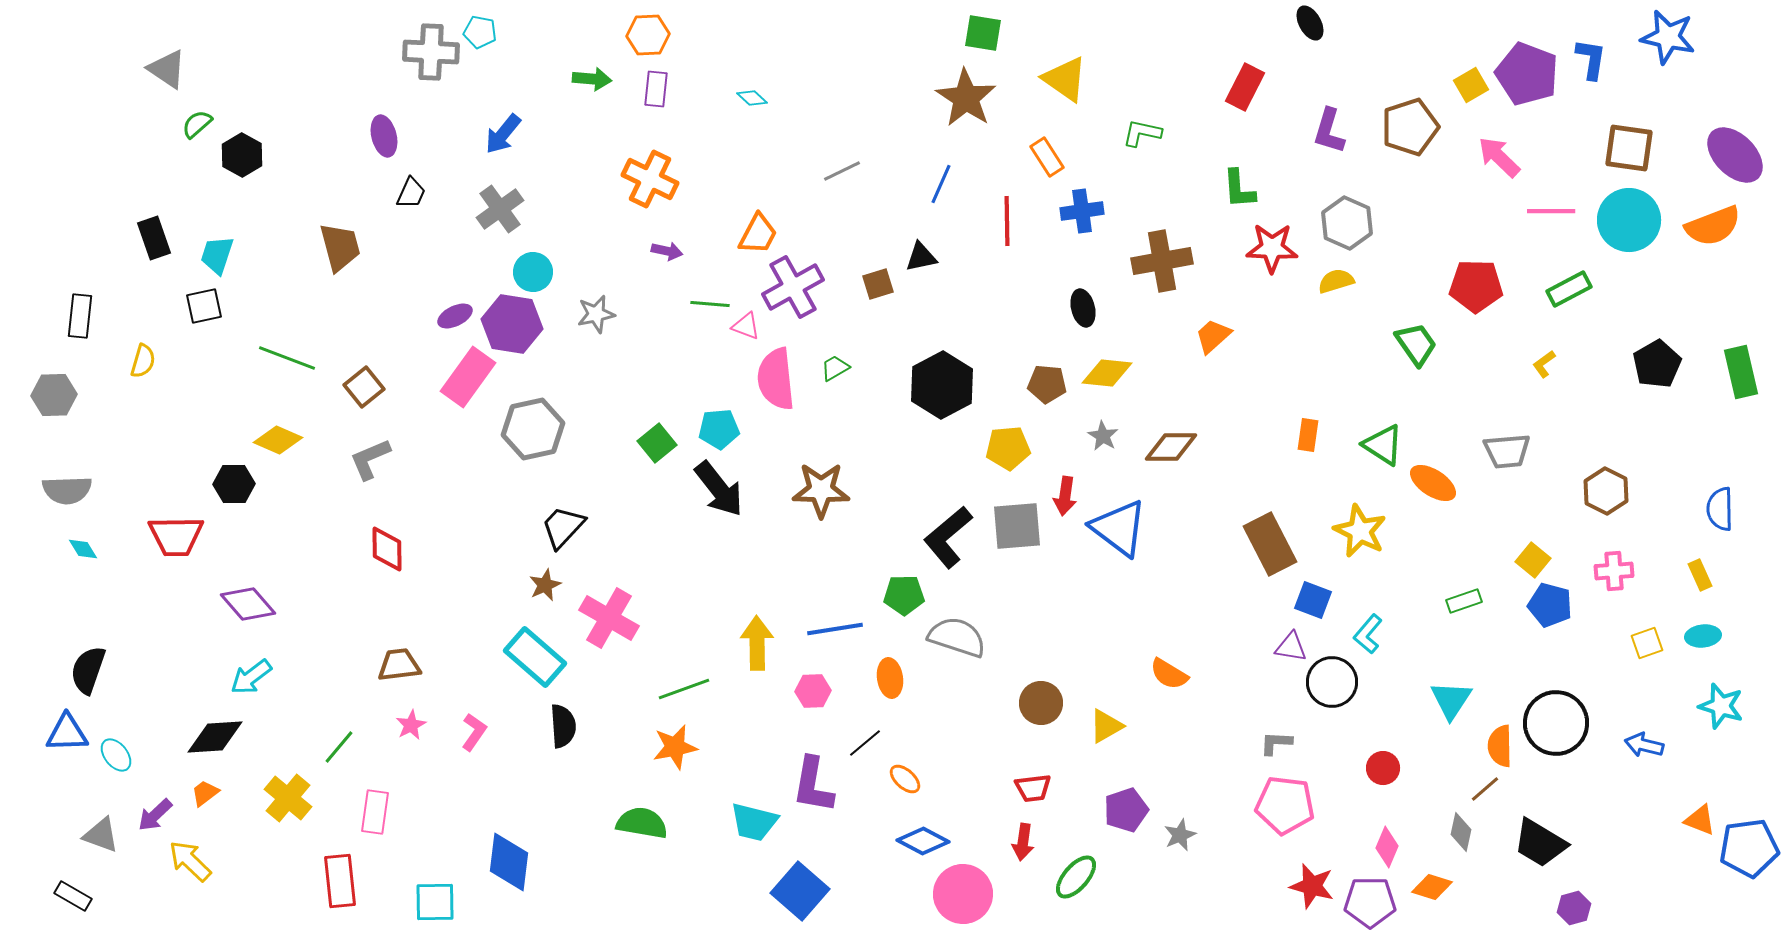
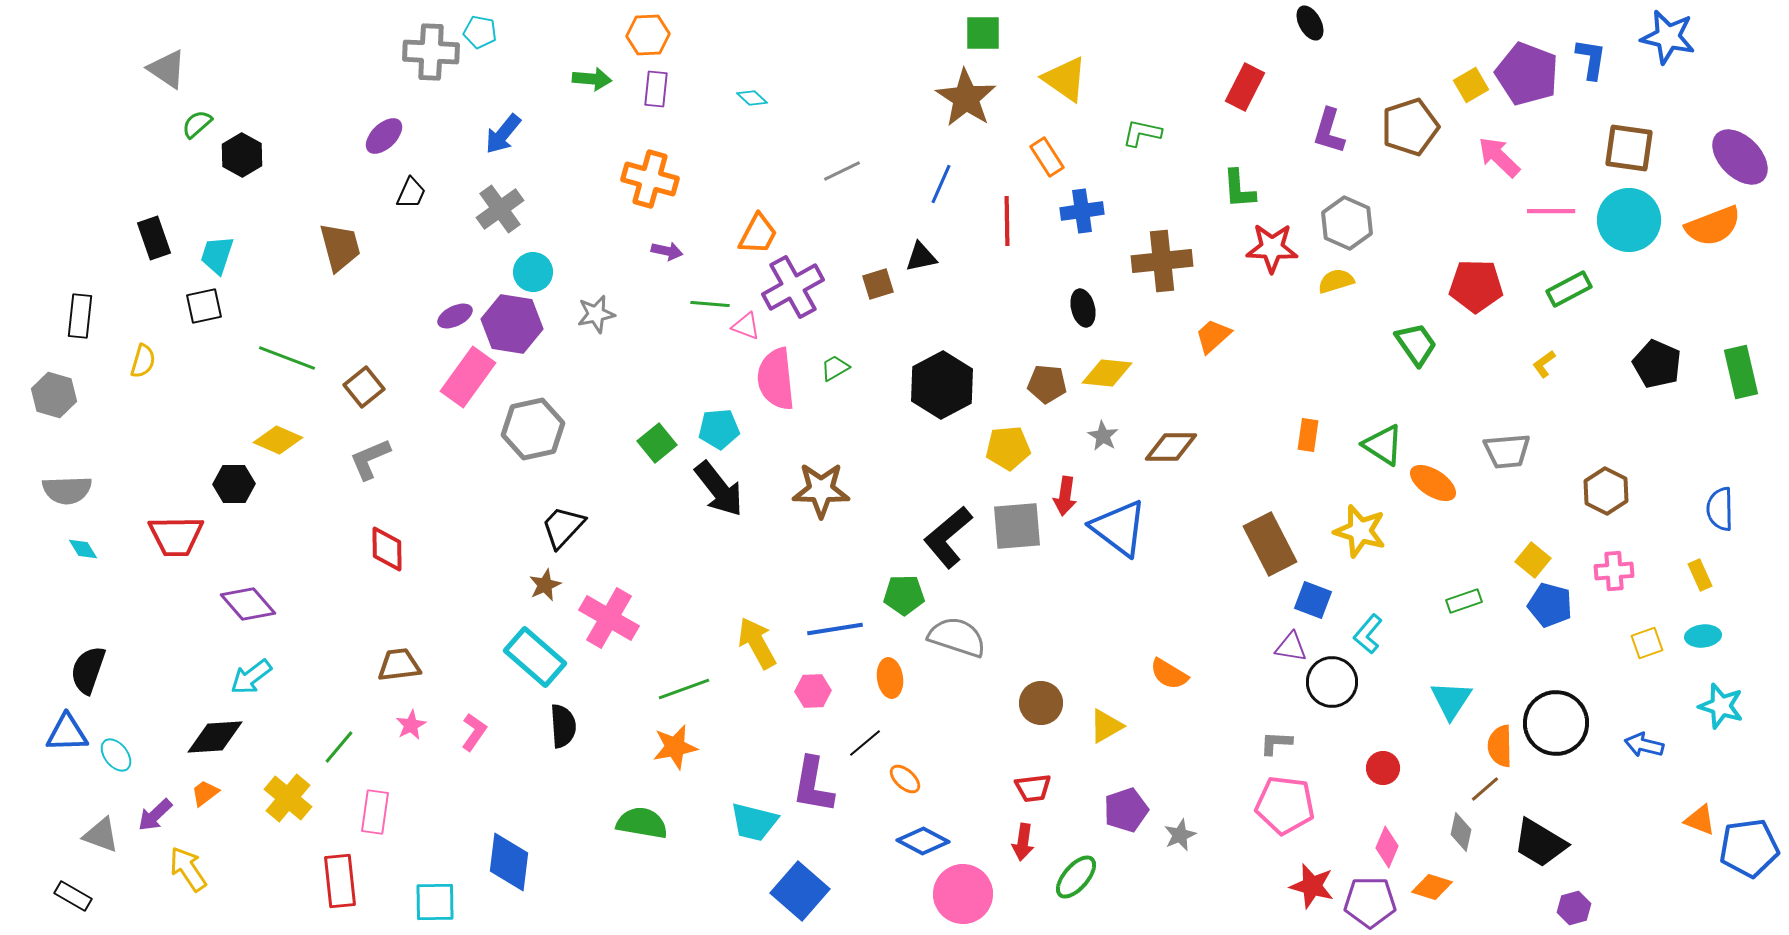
green square at (983, 33): rotated 9 degrees counterclockwise
purple ellipse at (384, 136): rotated 60 degrees clockwise
purple ellipse at (1735, 155): moved 5 px right, 2 px down
orange cross at (650, 179): rotated 10 degrees counterclockwise
brown cross at (1162, 261): rotated 4 degrees clockwise
black pentagon at (1657, 364): rotated 18 degrees counterclockwise
gray hexagon at (54, 395): rotated 18 degrees clockwise
yellow star at (1360, 531): rotated 10 degrees counterclockwise
yellow arrow at (757, 643): rotated 28 degrees counterclockwise
yellow arrow at (190, 861): moved 2 px left, 8 px down; rotated 12 degrees clockwise
